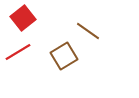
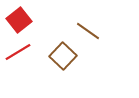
red square: moved 4 px left, 2 px down
brown square: moved 1 px left; rotated 16 degrees counterclockwise
